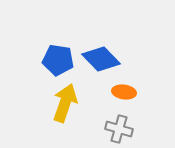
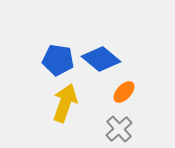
blue diamond: rotated 6 degrees counterclockwise
orange ellipse: rotated 55 degrees counterclockwise
gray cross: rotated 32 degrees clockwise
